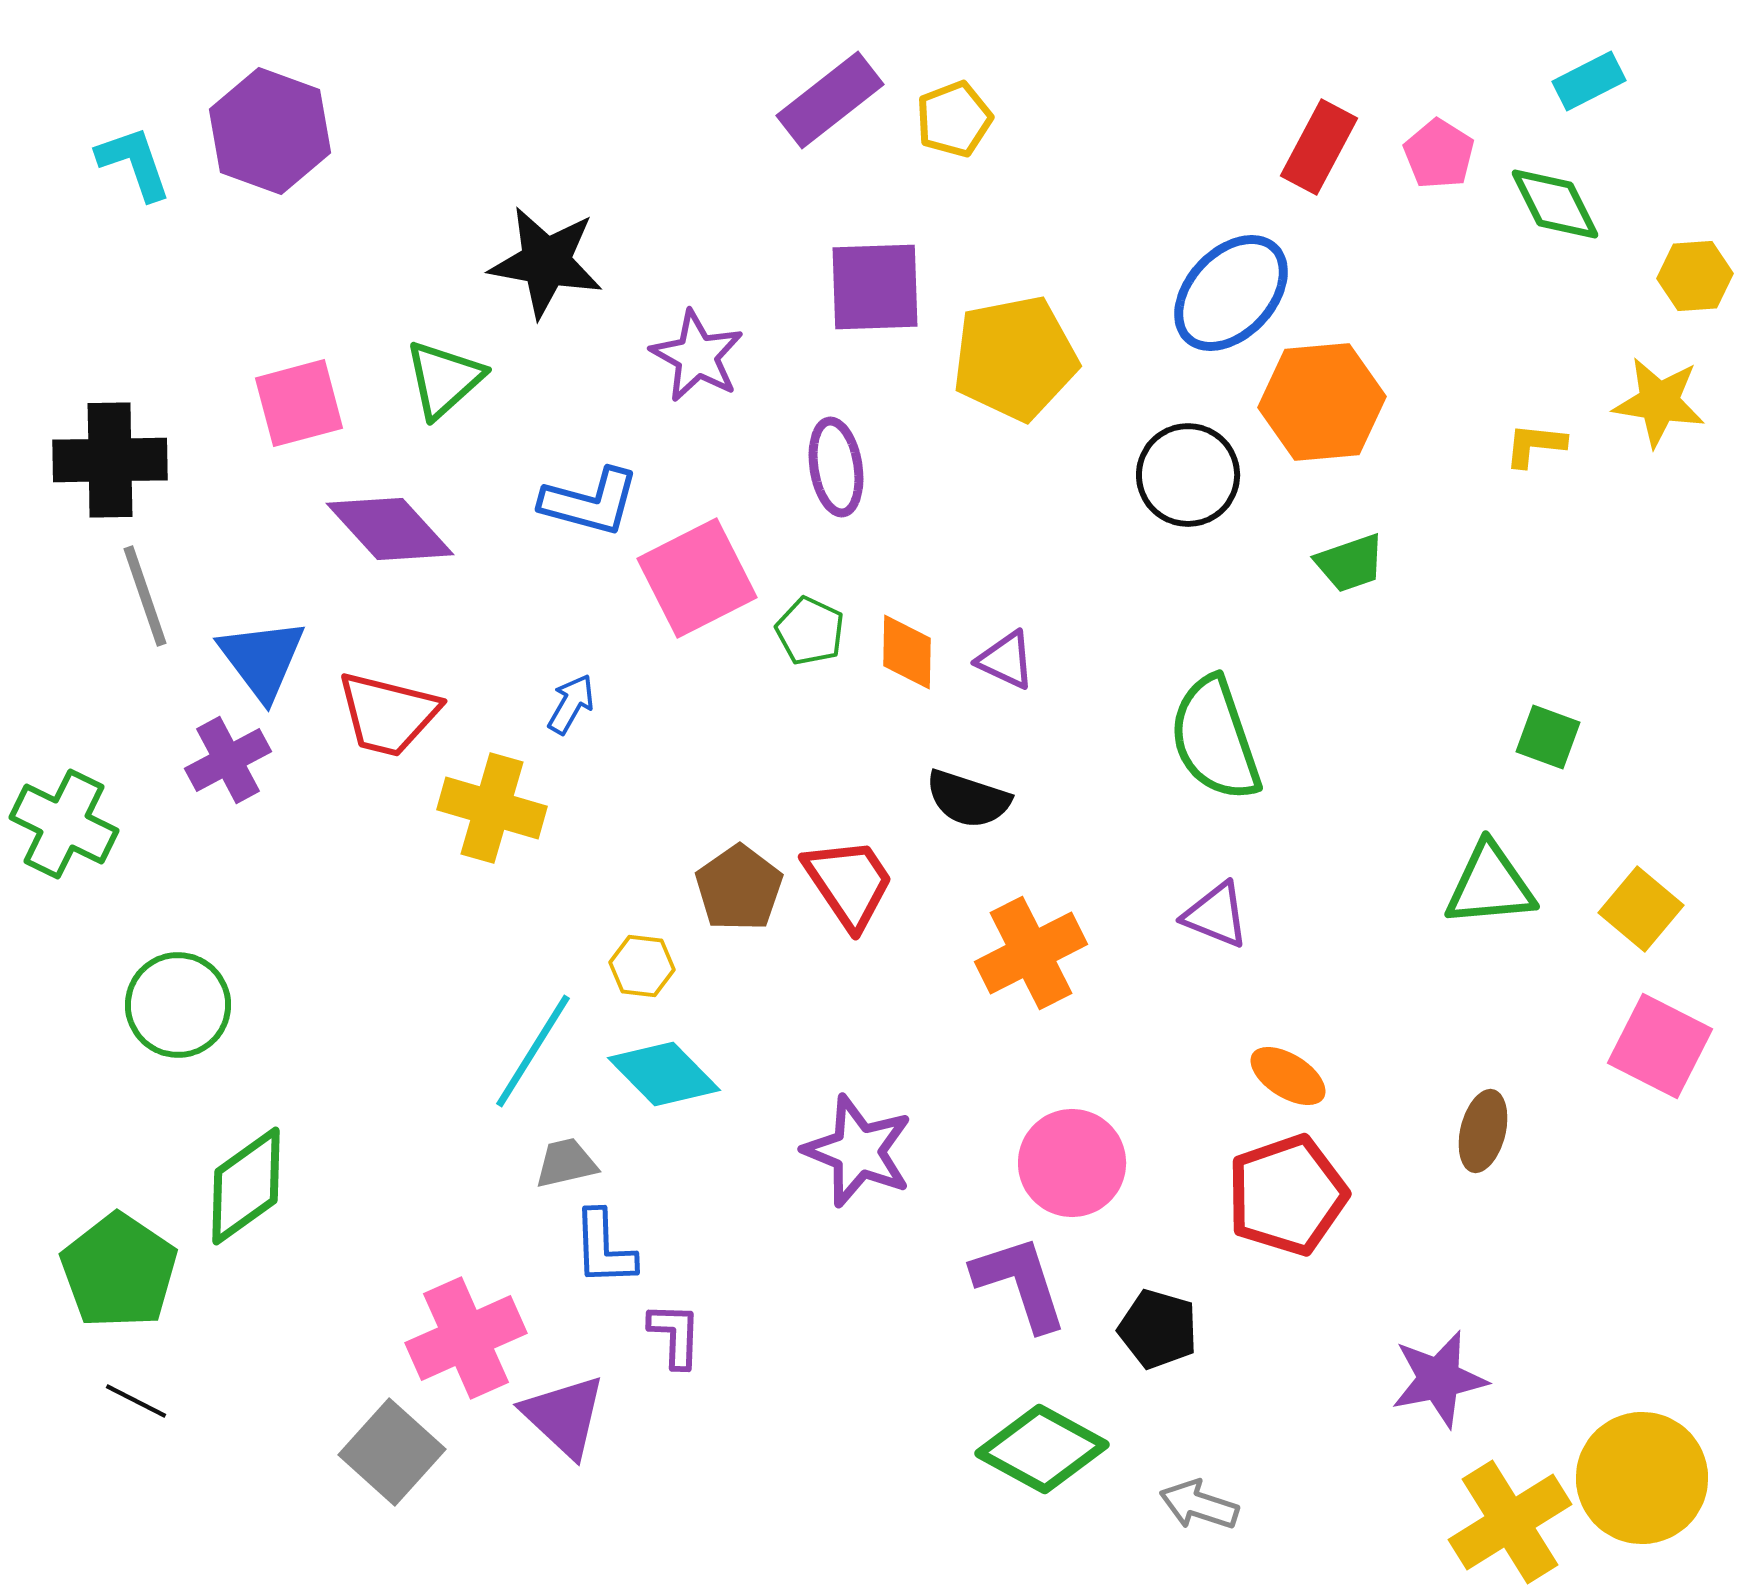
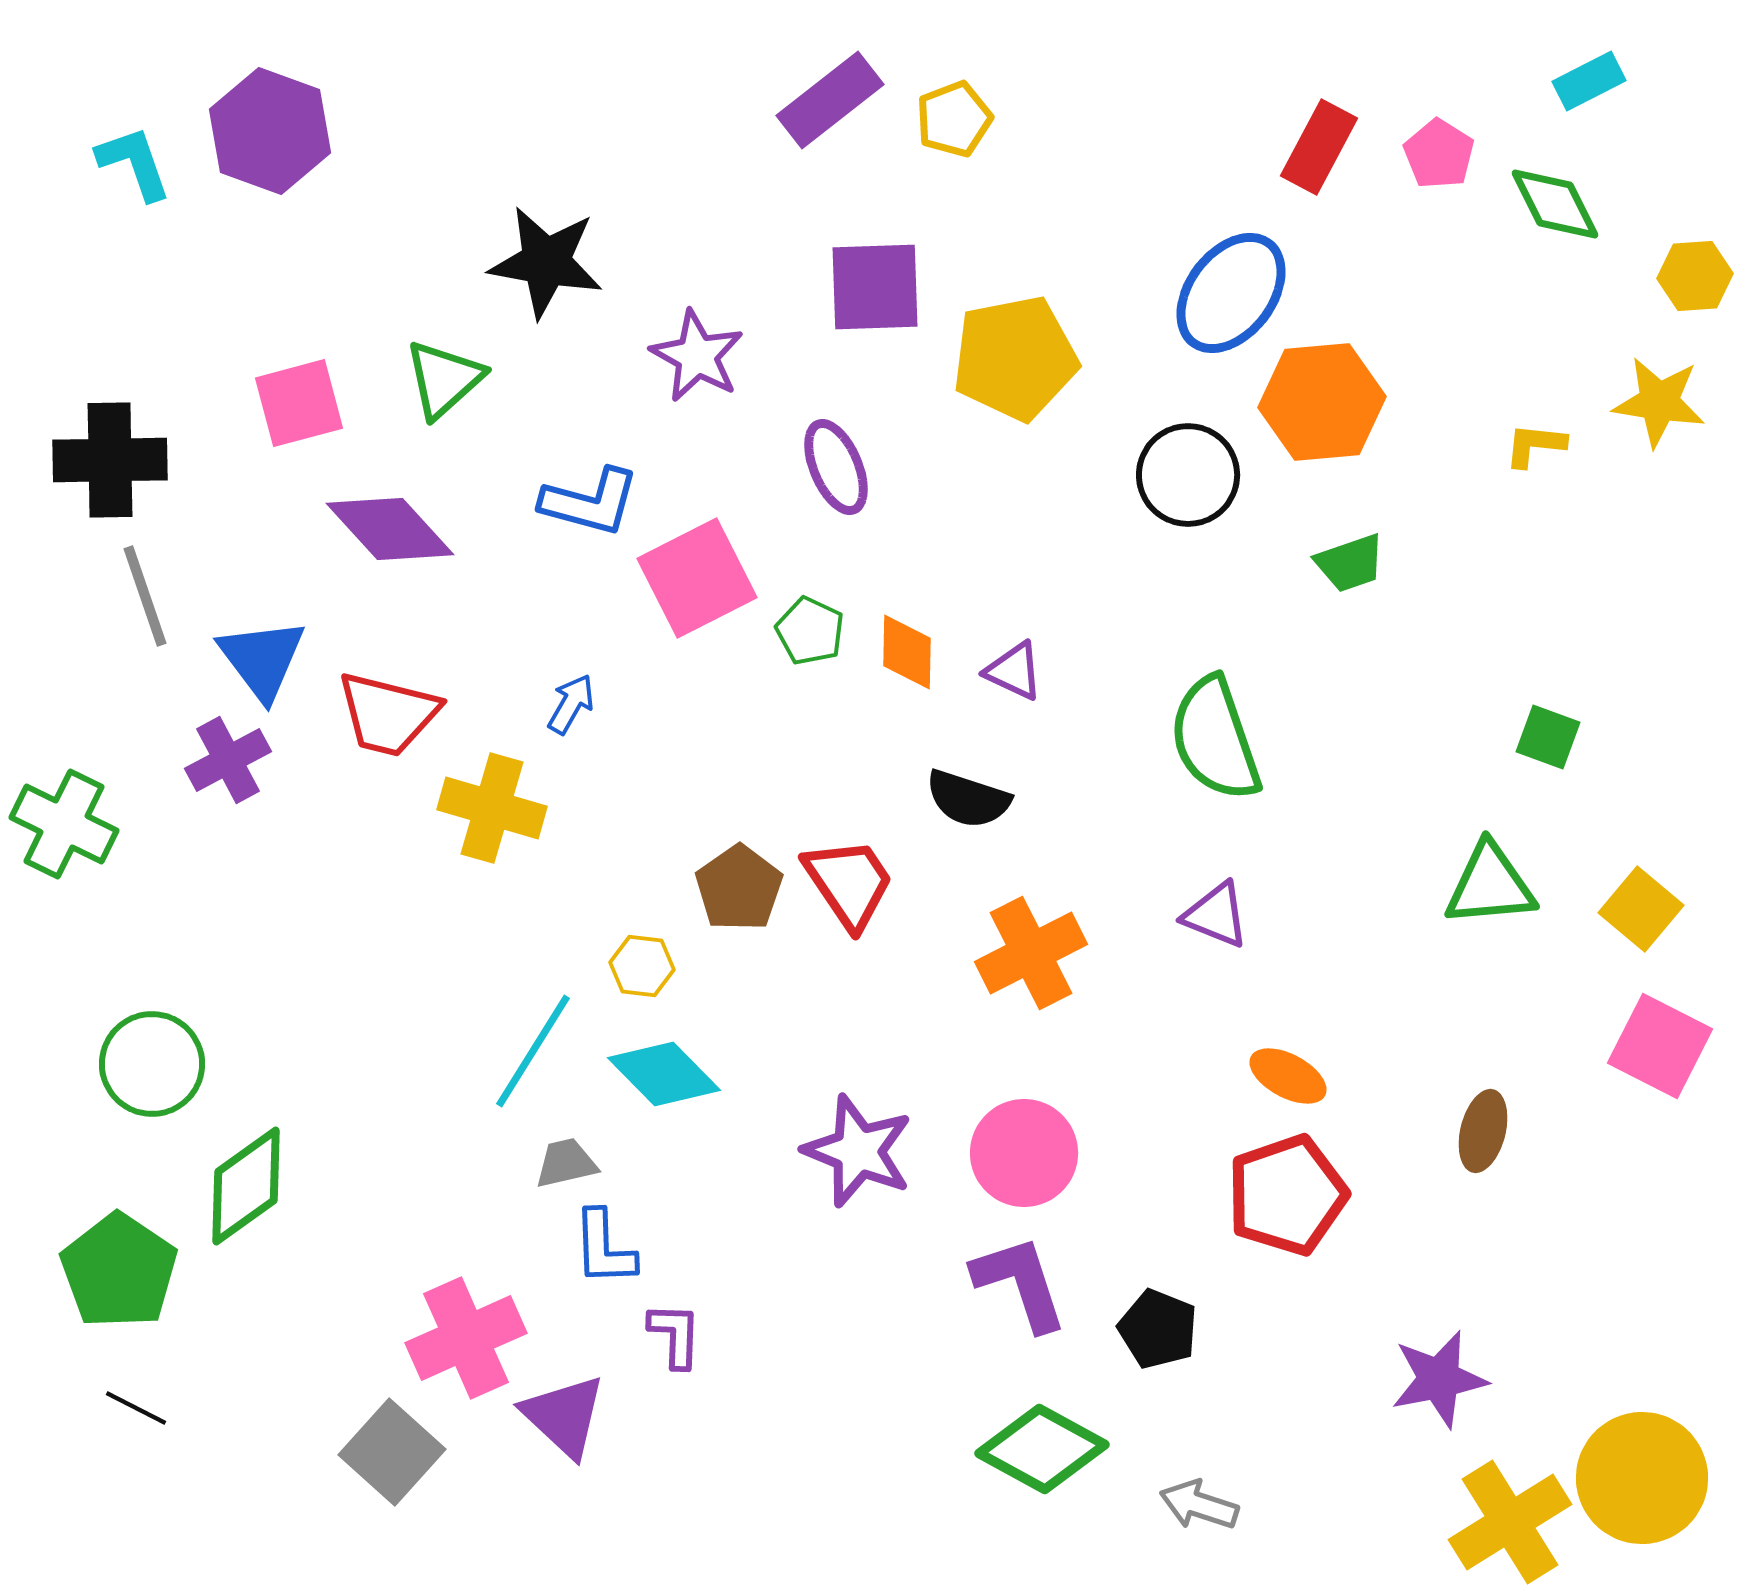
blue ellipse at (1231, 293): rotated 6 degrees counterclockwise
purple ellipse at (836, 467): rotated 14 degrees counterclockwise
purple triangle at (1006, 660): moved 8 px right, 11 px down
green circle at (178, 1005): moved 26 px left, 59 px down
orange ellipse at (1288, 1076): rotated 4 degrees counterclockwise
pink circle at (1072, 1163): moved 48 px left, 10 px up
black pentagon at (1158, 1329): rotated 6 degrees clockwise
black line at (136, 1401): moved 7 px down
